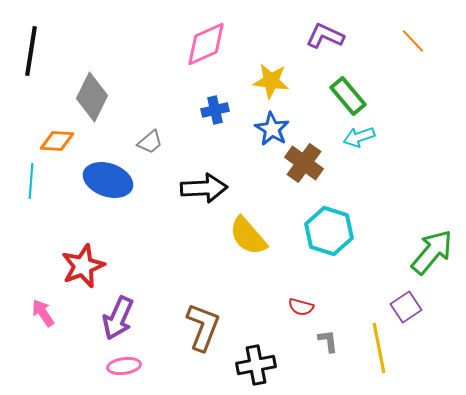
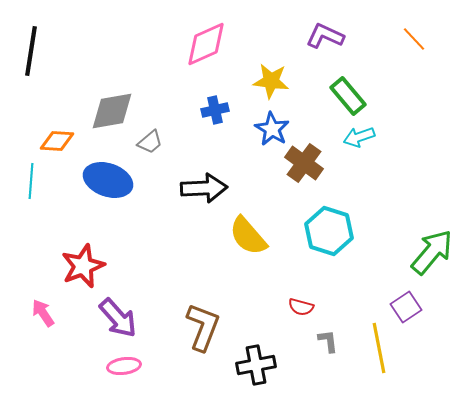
orange line: moved 1 px right, 2 px up
gray diamond: moved 20 px right, 14 px down; rotated 54 degrees clockwise
purple arrow: rotated 66 degrees counterclockwise
